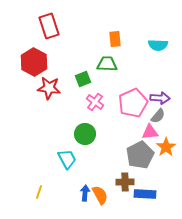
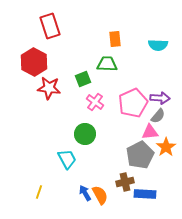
red rectangle: moved 1 px right
brown cross: rotated 12 degrees counterclockwise
blue arrow: rotated 35 degrees counterclockwise
